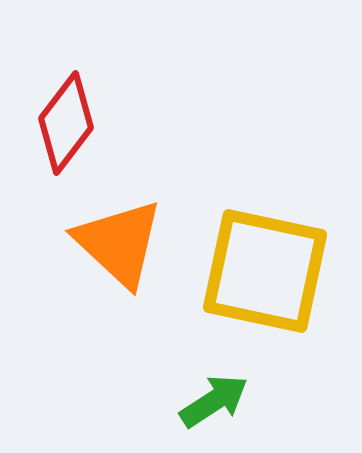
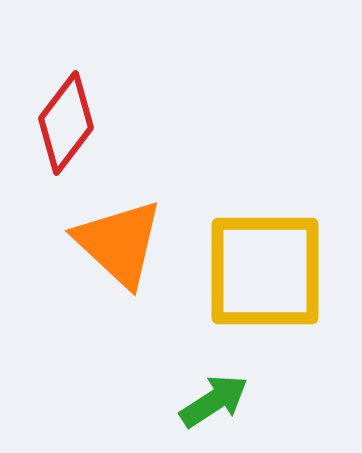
yellow square: rotated 12 degrees counterclockwise
